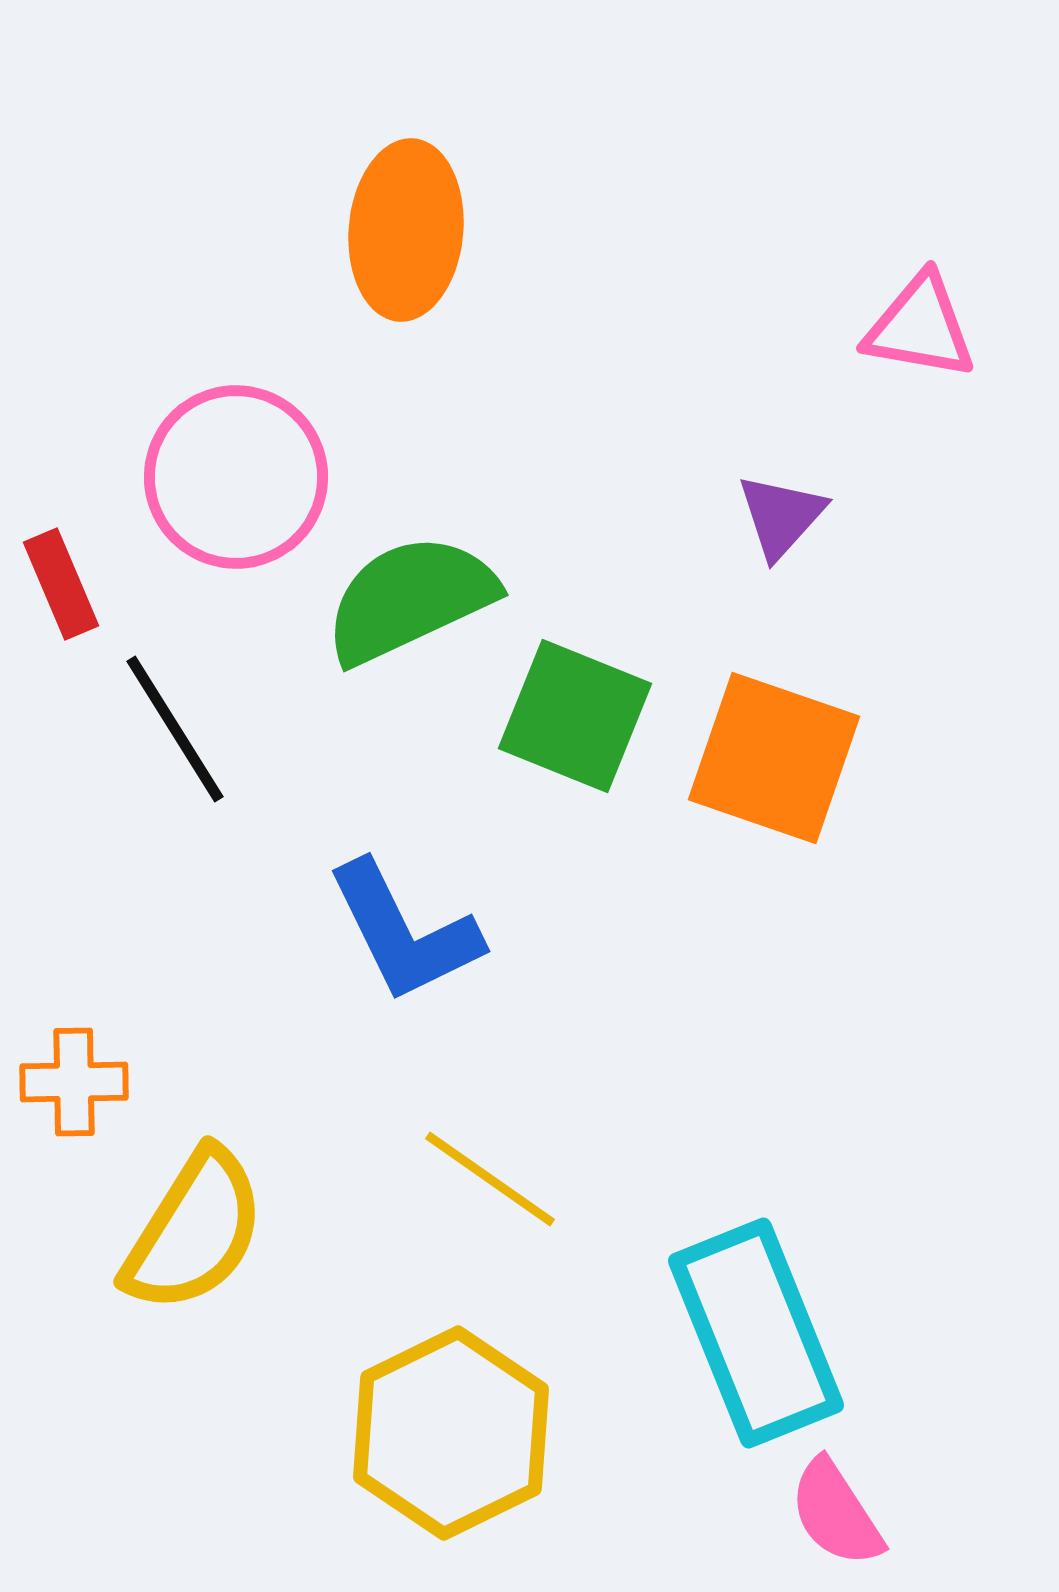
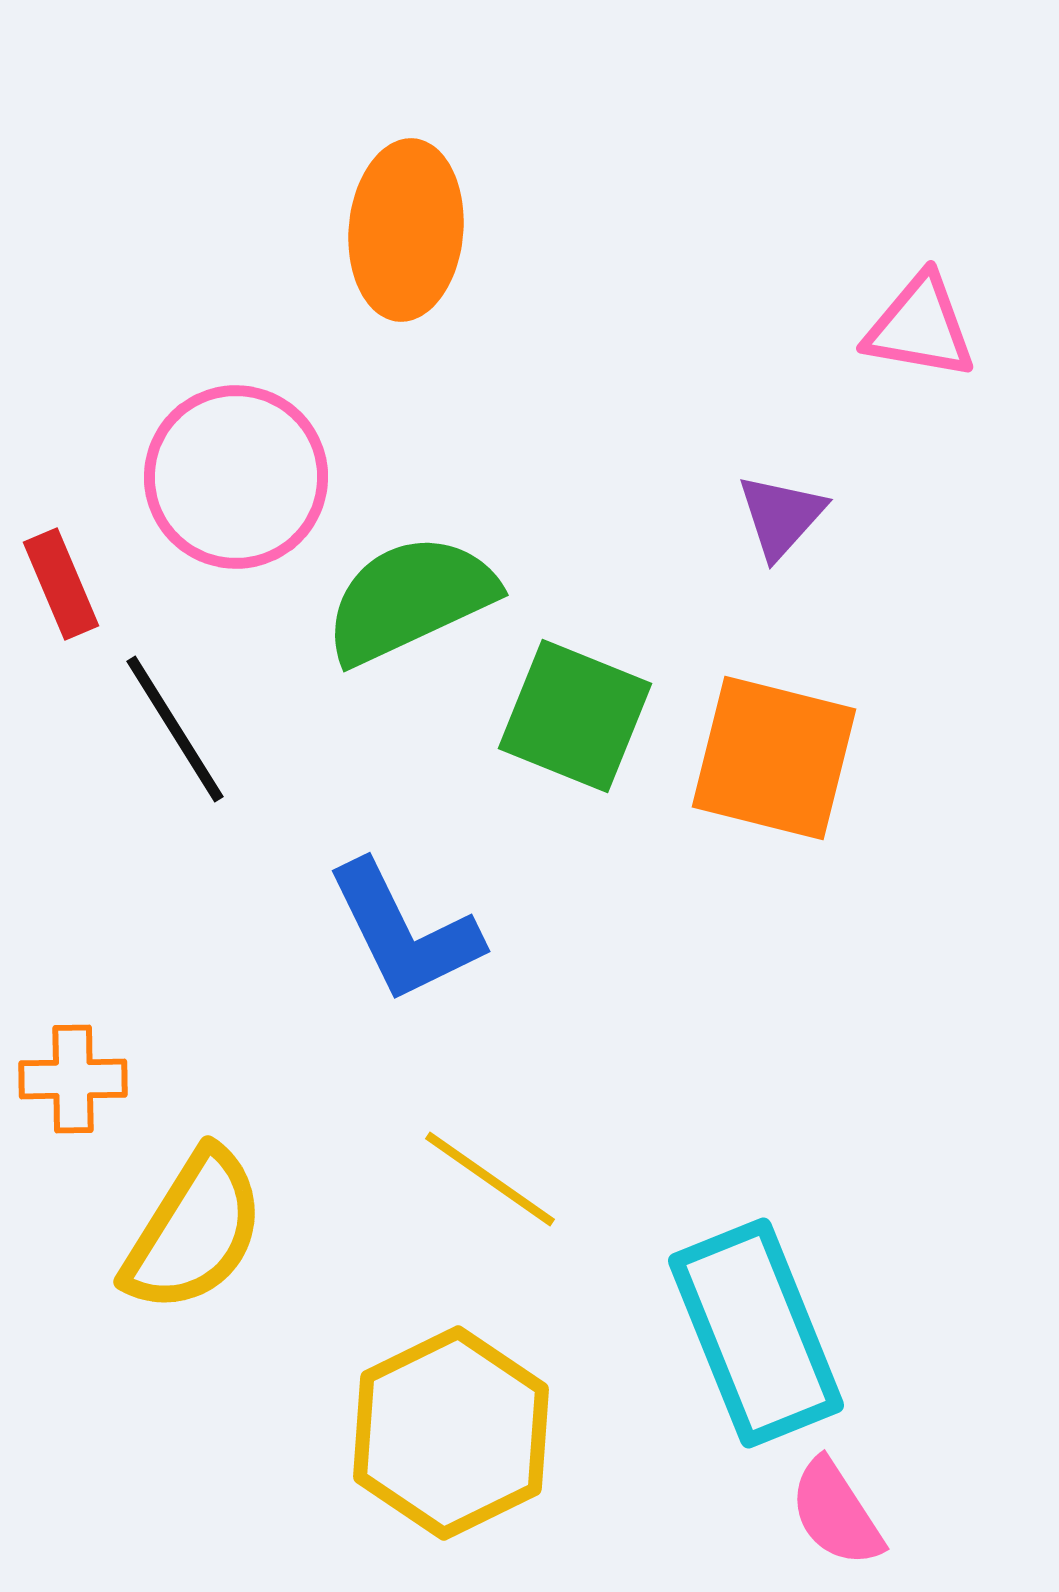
orange square: rotated 5 degrees counterclockwise
orange cross: moved 1 px left, 3 px up
